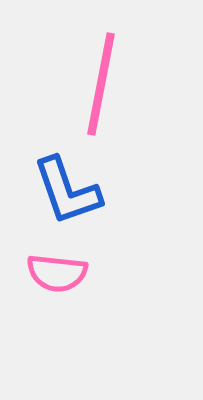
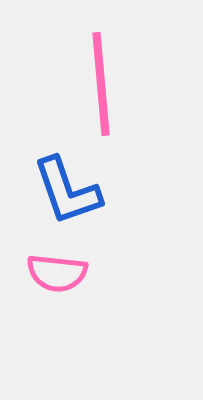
pink line: rotated 16 degrees counterclockwise
